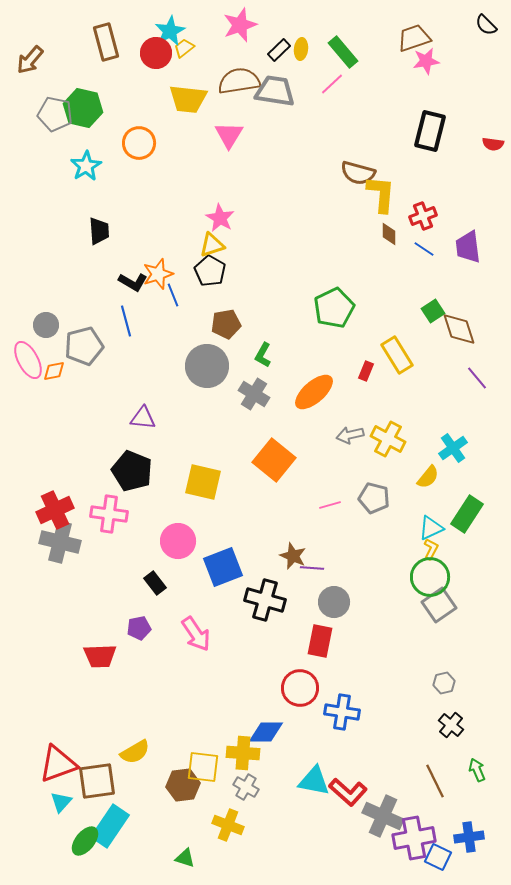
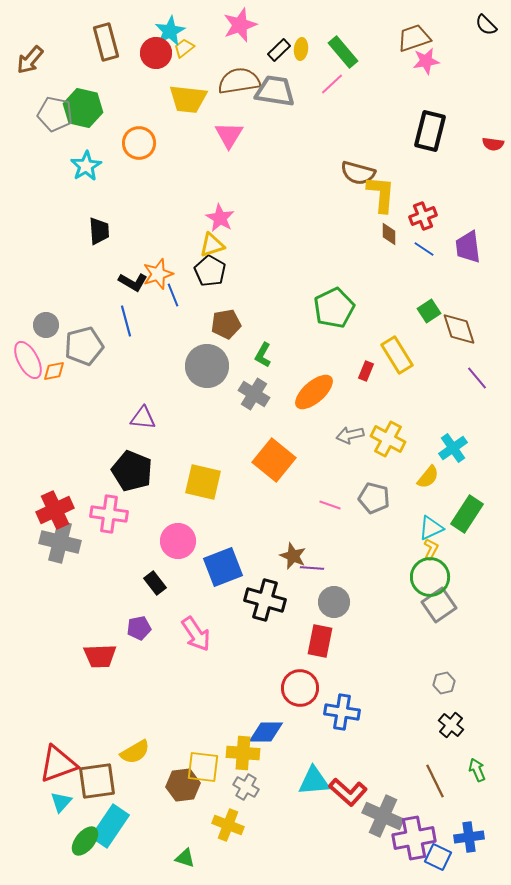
green square at (433, 311): moved 4 px left
pink line at (330, 505): rotated 35 degrees clockwise
cyan triangle at (314, 781): rotated 16 degrees counterclockwise
